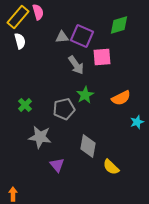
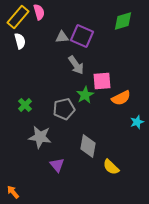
pink semicircle: moved 1 px right
green diamond: moved 4 px right, 4 px up
pink square: moved 24 px down
orange arrow: moved 2 px up; rotated 40 degrees counterclockwise
